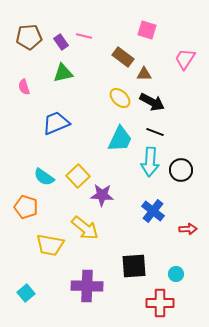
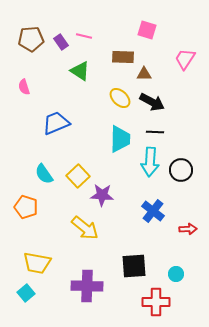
brown pentagon: moved 2 px right, 2 px down
brown rectangle: rotated 35 degrees counterclockwise
green triangle: moved 17 px right, 2 px up; rotated 45 degrees clockwise
black line: rotated 18 degrees counterclockwise
cyan trapezoid: rotated 24 degrees counterclockwise
cyan semicircle: moved 3 px up; rotated 20 degrees clockwise
yellow trapezoid: moved 13 px left, 18 px down
red cross: moved 4 px left, 1 px up
